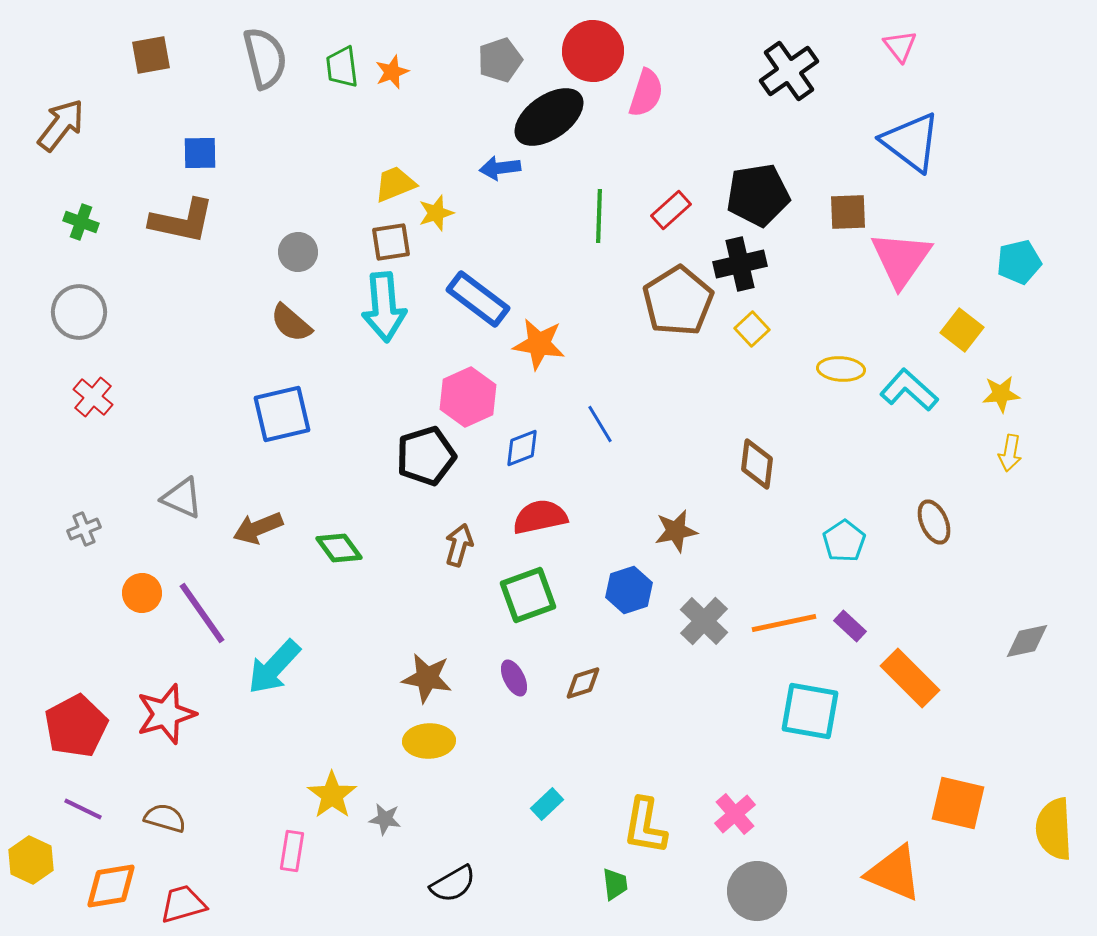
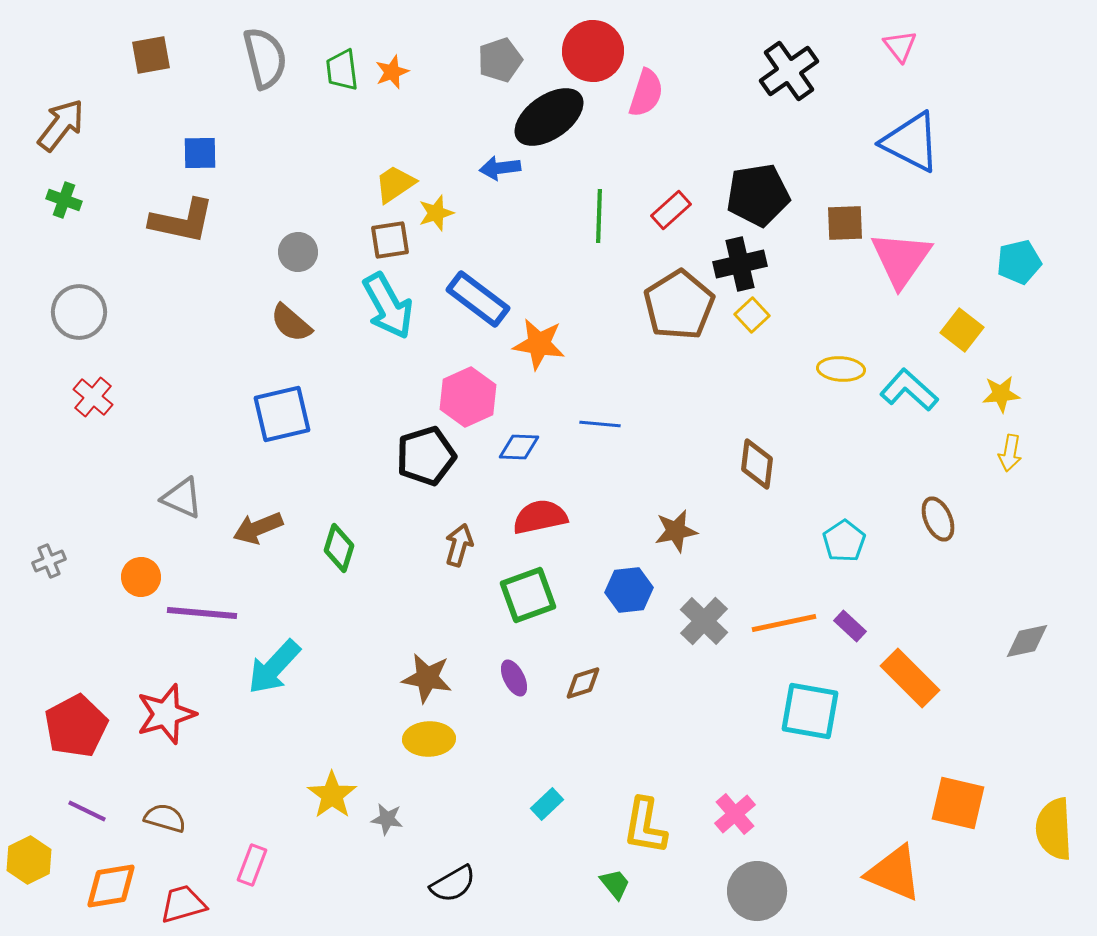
green trapezoid at (342, 67): moved 3 px down
blue triangle at (911, 142): rotated 10 degrees counterclockwise
yellow trapezoid at (395, 184): rotated 12 degrees counterclockwise
brown square at (848, 212): moved 3 px left, 11 px down
green cross at (81, 222): moved 17 px left, 22 px up
brown square at (391, 242): moved 1 px left, 2 px up
brown pentagon at (678, 301): moved 1 px right, 4 px down
cyan arrow at (384, 307): moved 4 px right, 1 px up; rotated 24 degrees counterclockwise
yellow square at (752, 329): moved 14 px up
blue line at (600, 424): rotated 54 degrees counterclockwise
blue diamond at (522, 448): moved 3 px left, 1 px up; rotated 24 degrees clockwise
brown ellipse at (934, 522): moved 4 px right, 3 px up
gray cross at (84, 529): moved 35 px left, 32 px down
green diamond at (339, 548): rotated 54 degrees clockwise
blue hexagon at (629, 590): rotated 12 degrees clockwise
orange circle at (142, 593): moved 1 px left, 16 px up
purple line at (202, 613): rotated 50 degrees counterclockwise
yellow ellipse at (429, 741): moved 2 px up
purple line at (83, 809): moved 4 px right, 2 px down
gray star at (385, 819): moved 2 px right
pink rectangle at (292, 851): moved 40 px left, 14 px down; rotated 12 degrees clockwise
yellow hexagon at (31, 860): moved 2 px left; rotated 9 degrees clockwise
green trapezoid at (615, 884): rotated 32 degrees counterclockwise
